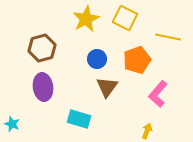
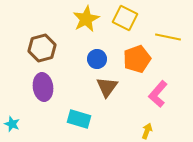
orange pentagon: moved 1 px up
